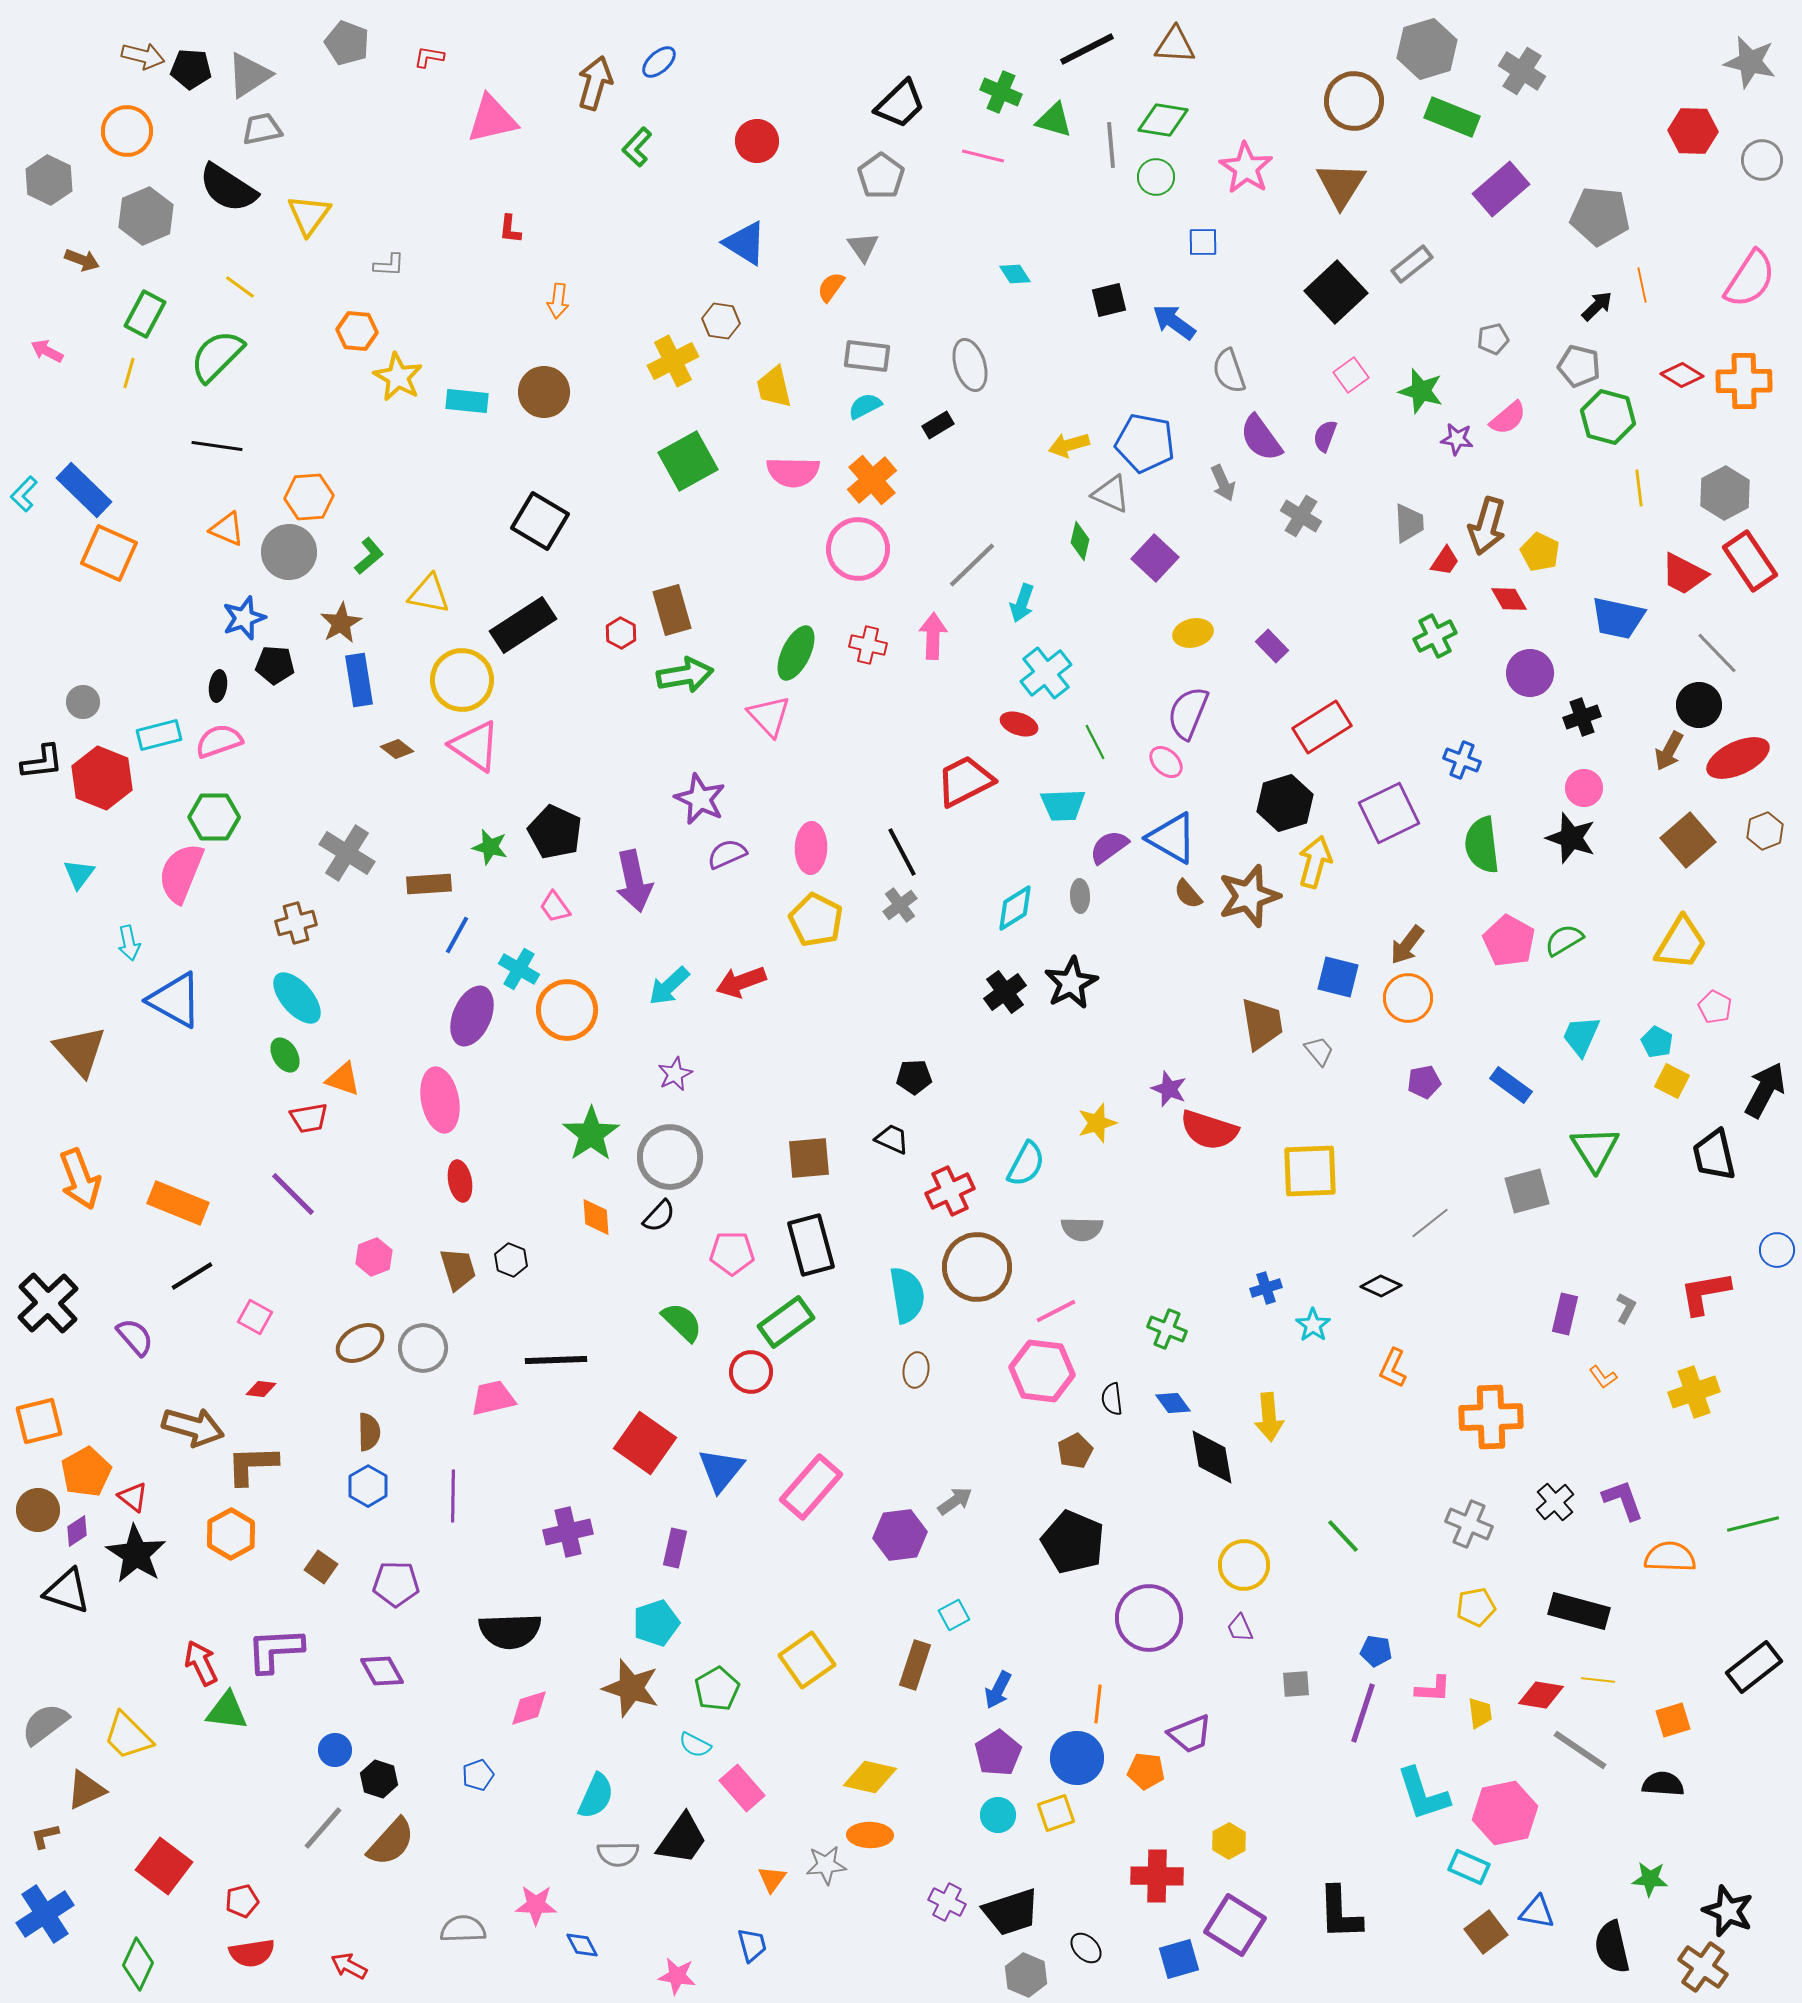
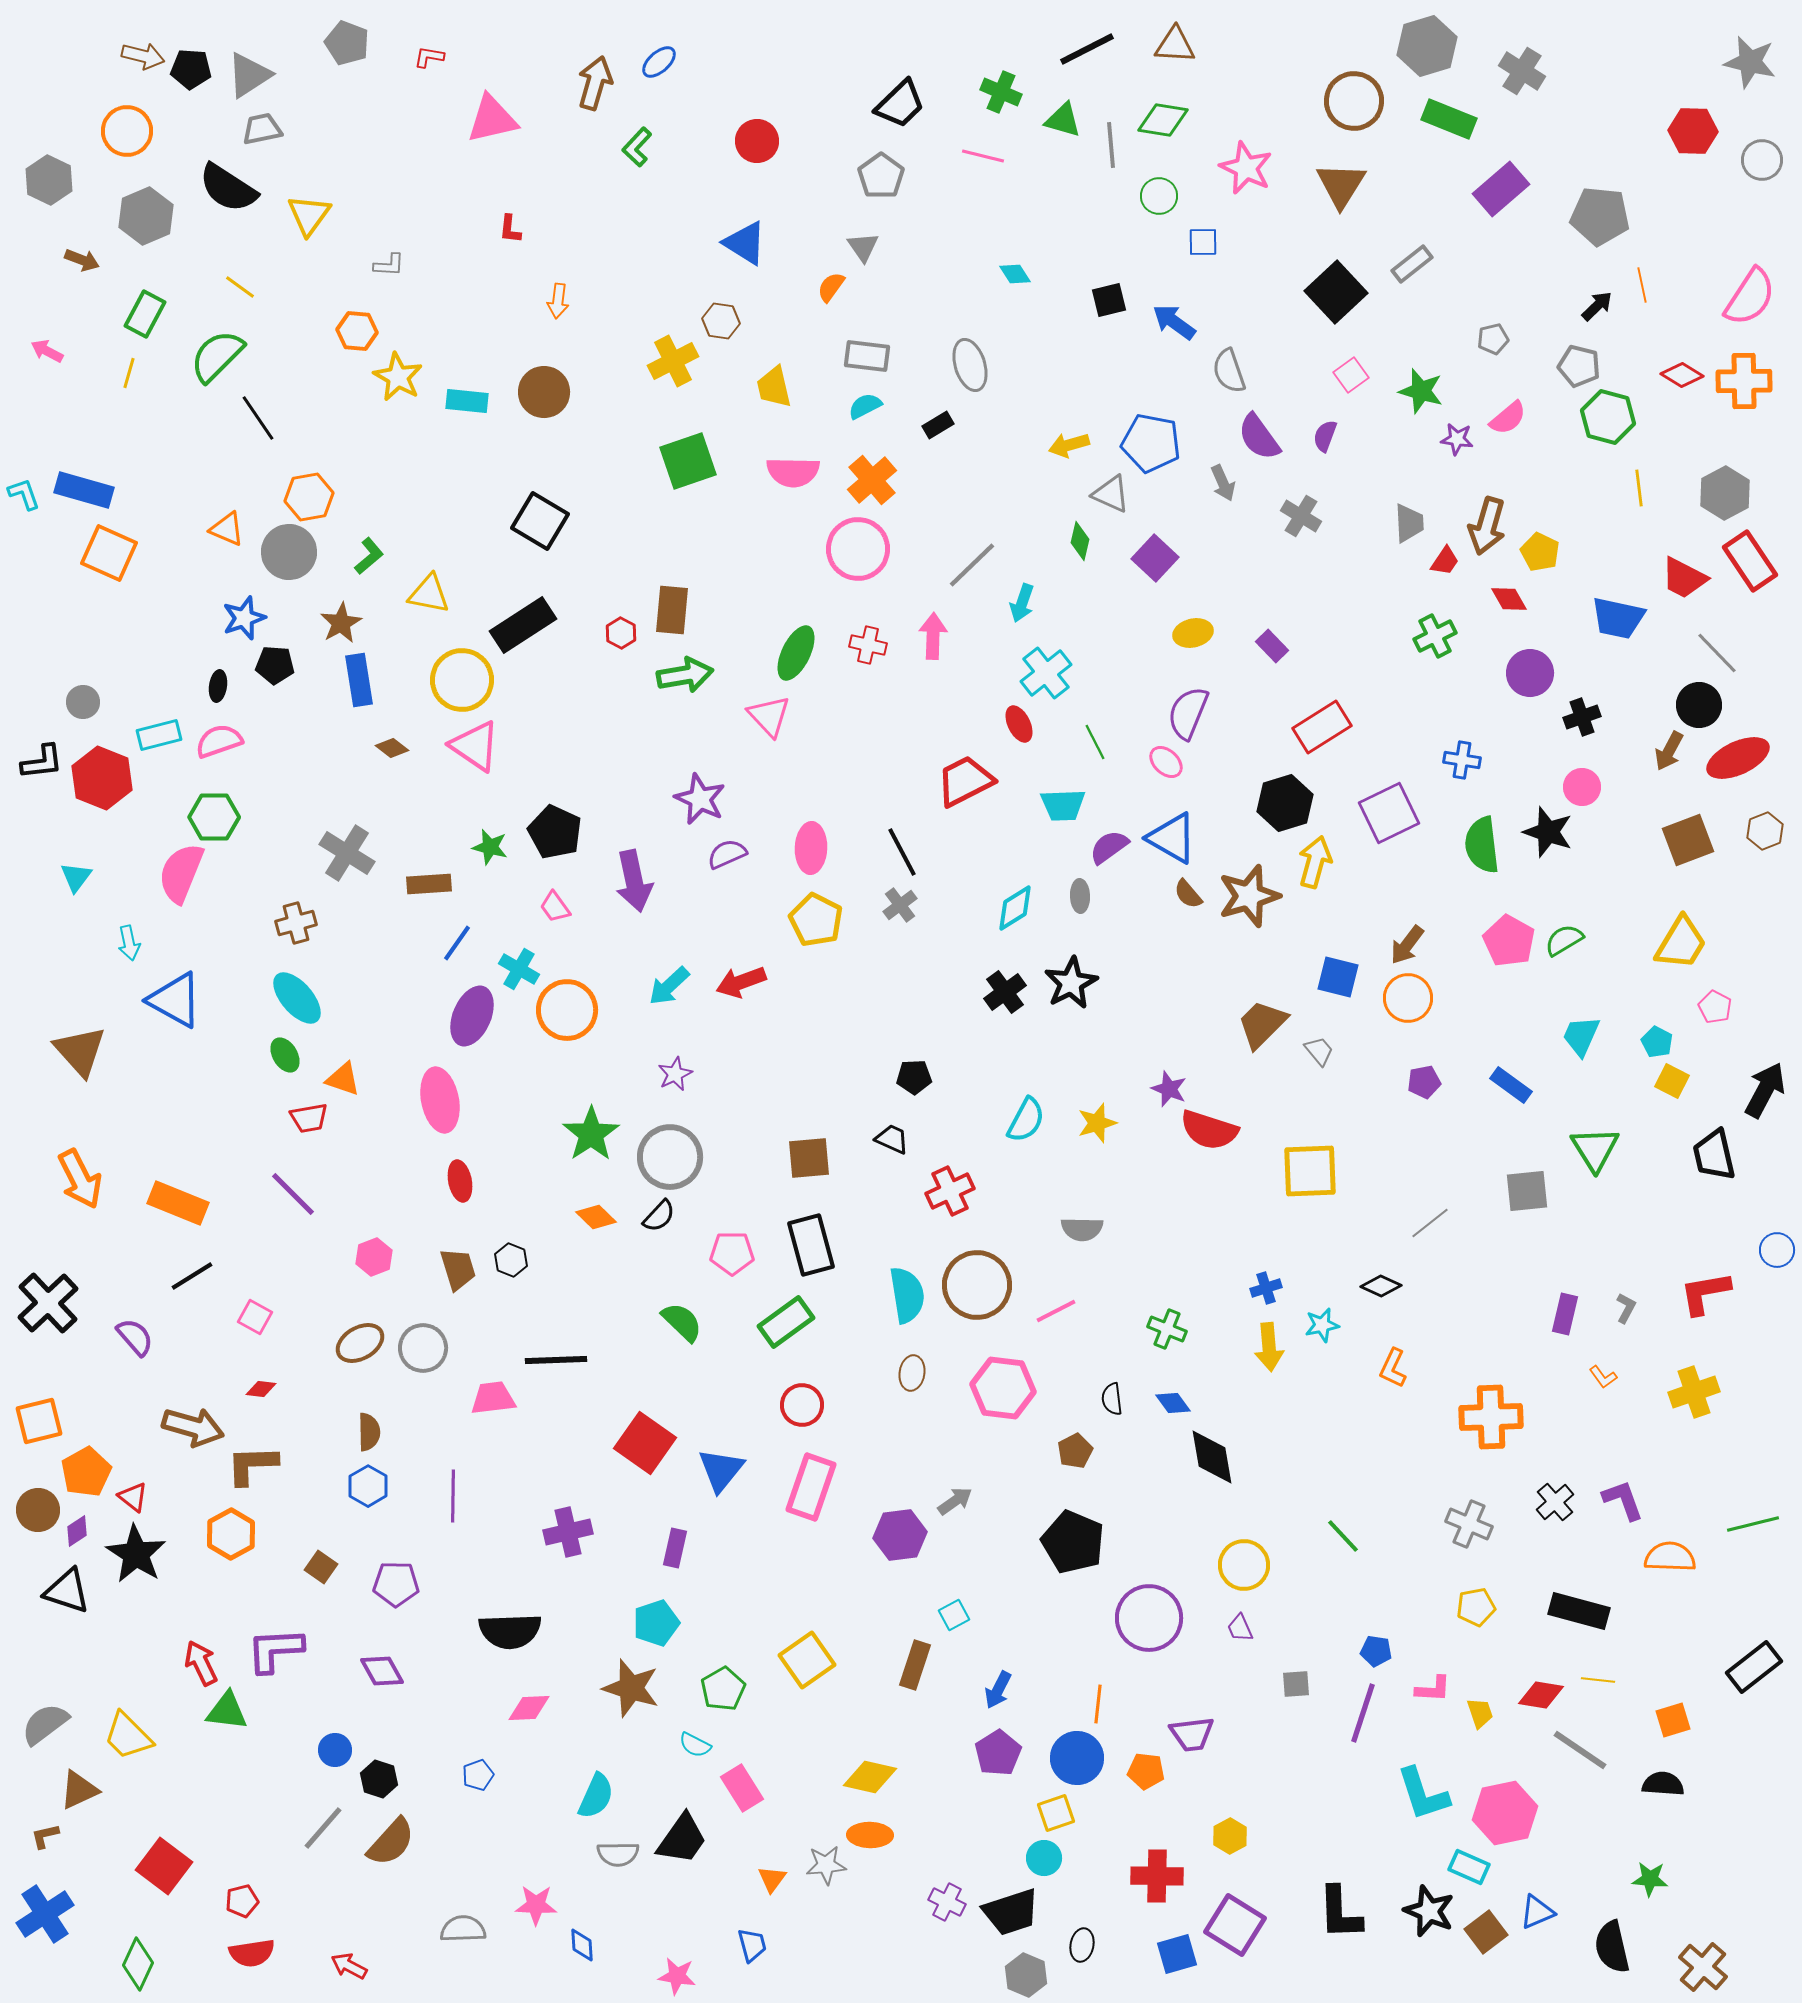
gray hexagon at (1427, 49): moved 3 px up
green rectangle at (1452, 117): moved 3 px left, 2 px down
green triangle at (1054, 120): moved 9 px right
pink star at (1246, 168): rotated 8 degrees counterclockwise
green circle at (1156, 177): moved 3 px right, 19 px down
pink semicircle at (1750, 279): moved 18 px down
purple semicircle at (1261, 438): moved 2 px left, 1 px up
blue pentagon at (1145, 443): moved 6 px right
black line at (217, 446): moved 41 px right, 28 px up; rotated 48 degrees clockwise
green square at (688, 461): rotated 10 degrees clockwise
blue rectangle at (84, 490): rotated 28 degrees counterclockwise
cyan L-shape at (24, 494): rotated 117 degrees clockwise
orange hexagon at (309, 497): rotated 6 degrees counterclockwise
red trapezoid at (1684, 574): moved 4 px down
brown rectangle at (672, 610): rotated 21 degrees clockwise
red ellipse at (1019, 724): rotated 45 degrees clockwise
brown diamond at (397, 749): moved 5 px left, 1 px up
blue cross at (1462, 760): rotated 12 degrees counterclockwise
pink circle at (1584, 788): moved 2 px left, 1 px up
black star at (1571, 838): moved 23 px left, 6 px up
brown square at (1688, 840): rotated 20 degrees clockwise
cyan triangle at (79, 874): moved 3 px left, 3 px down
blue line at (457, 935): moved 8 px down; rotated 6 degrees clockwise
brown trapezoid at (1262, 1024): rotated 126 degrees counterclockwise
cyan semicircle at (1026, 1164): moved 44 px up
orange arrow at (80, 1179): rotated 6 degrees counterclockwise
gray square at (1527, 1191): rotated 9 degrees clockwise
orange diamond at (596, 1217): rotated 42 degrees counterclockwise
brown circle at (977, 1267): moved 18 px down
cyan star at (1313, 1325): moved 9 px right; rotated 24 degrees clockwise
brown ellipse at (916, 1370): moved 4 px left, 3 px down
pink hexagon at (1042, 1371): moved 39 px left, 17 px down
red circle at (751, 1372): moved 51 px right, 33 px down
pink trapezoid at (493, 1398): rotated 6 degrees clockwise
yellow arrow at (1269, 1417): moved 70 px up
pink rectangle at (811, 1487): rotated 22 degrees counterclockwise
green pentagon at (717, 1689): moved 6 px right
pink diamond at (529, 1708): rotated 15 degrees clockwise
yellow trapezoid at (1480, 1713): rotated 12 degrees counterclockwise
purple trapezoid at (1190, 1734): moved 2 px right; rotated 15 degrees clockwise
pink rectangle at (742, 1788): rotated 9 degrees clockwise
brown triangle at (86, 1790): moved 7 px left
cyan circle at (998, 1815): moved 46 px right, 43 px down
yellow hexagon at (1229, 1841): moved 1 px right, 5 px up
black star at (1728, 1911): moved 299 px left
blue triangle at (1537, 1912): rotated 33 degrees counterclockwise
blue diamond at (582, 1945): rotated 24 degrees clockwise
black ellipse at (1086, 1948): moved 4 px left, 3 px up; rotated 56 degrees clockwise
blue square at (1179, 1959): moved 2 px left, 5 px up
brown cross at (1703, 1967): rotated 6 degrees clockwise
